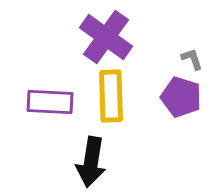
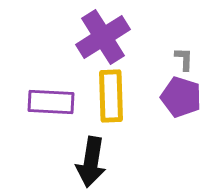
purple cross: moved 3 px left; rotated 22 degrees clockwise
gray L-shape: moved 8 px left; rotated 20 degrees clockwise
purple rectangle: moved 1 px right
